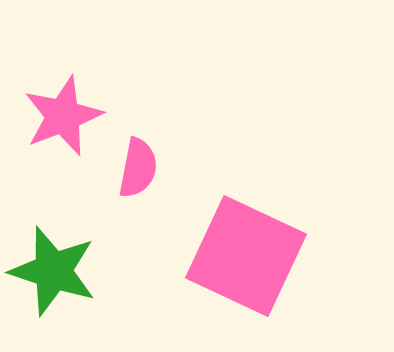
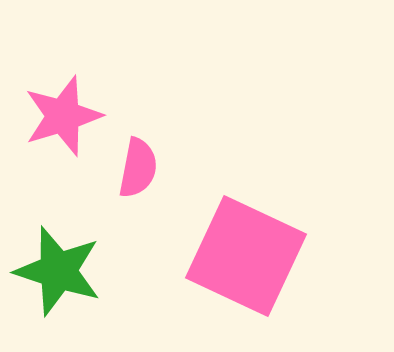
pink star: rotated 4 degrees clockwise
green star: moved 5 px right
